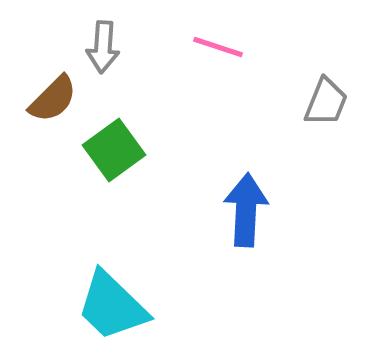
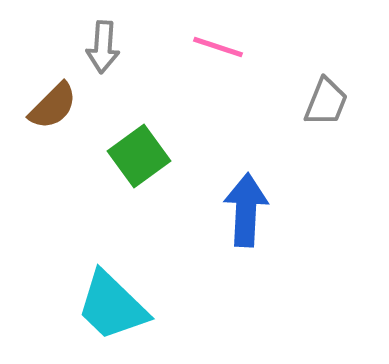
brown semicircle: moved 7 px down
green square: moved 25 px right, 6 px down
